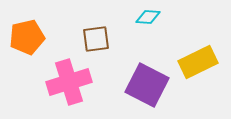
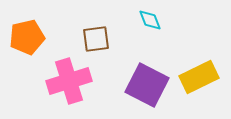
cyan diamond: moved 2 px right, 3 px down; rotated 65 degrees clockwise
yellow rectangle: moved 1 px right, 15 px down
pink cross: moved 1 px up
